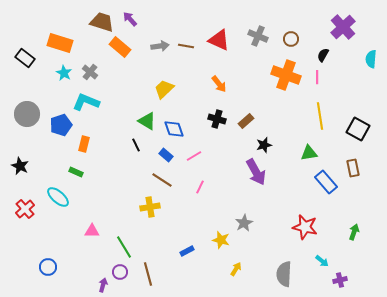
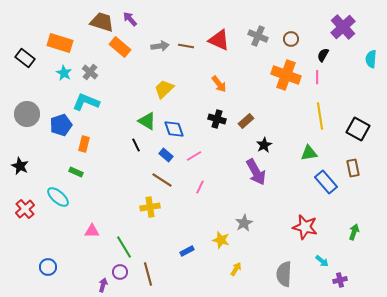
black star at (264, 145): rotated 14 degrees counterclockwise
